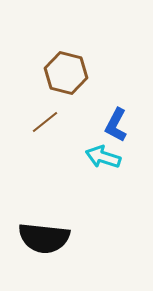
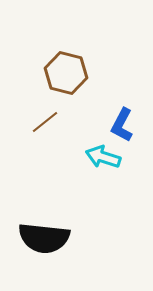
blue L-shape: moved 6 px right
